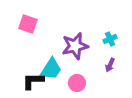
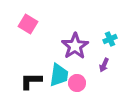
pink square: rotated 12 degrees clockwise
purple star: rotated 20 degrees counterclockwise
purple arrow: moved 6 px left
cyan trapezoid: moved 8 px right, 6 px down; rotated 25 degrees counterclockwise
black L-shape: moved 2 px left
